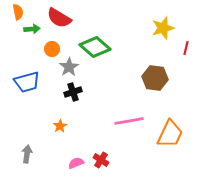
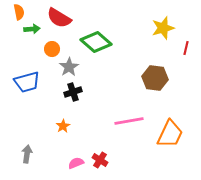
orange semicircle: moved 1 px right
green diamond: moved 1 px right, 5 px up
orange star: moved 3 px right
red cross: moved 1 px left
